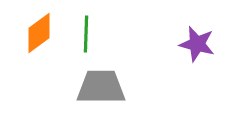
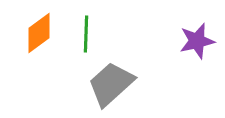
purple star: moved 3 px up; rotated 27 degrees counterclockwise
gray trapezoid: moved 10 px right, 3 px up; rotated 42 degrees counterclockwise
